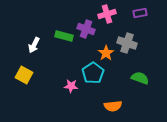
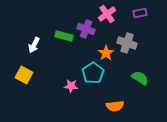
pink cross: rotated 18 degrees counterclockwise
green semicircle: rotated 12 degrees clockwise
orange semicircle: moved 2 px right
